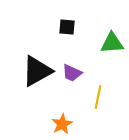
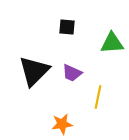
black triangle: moved 3 px left; rotated 16 degrees counterclockwise
orange star: rotated 20 degrees clockwise
